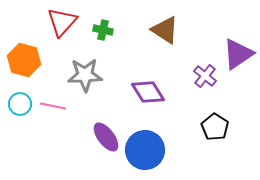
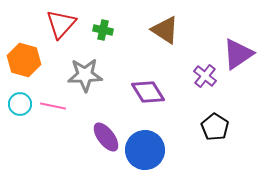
red triangle: moved 1 px left, 2 px down
